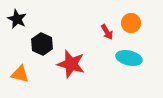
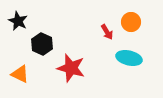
black star: moved 1 px right, 2 px down
orange circle: moved 1 px up
red star: moved 4 px down
orange triangle: rotated 12 degrees clockwise
